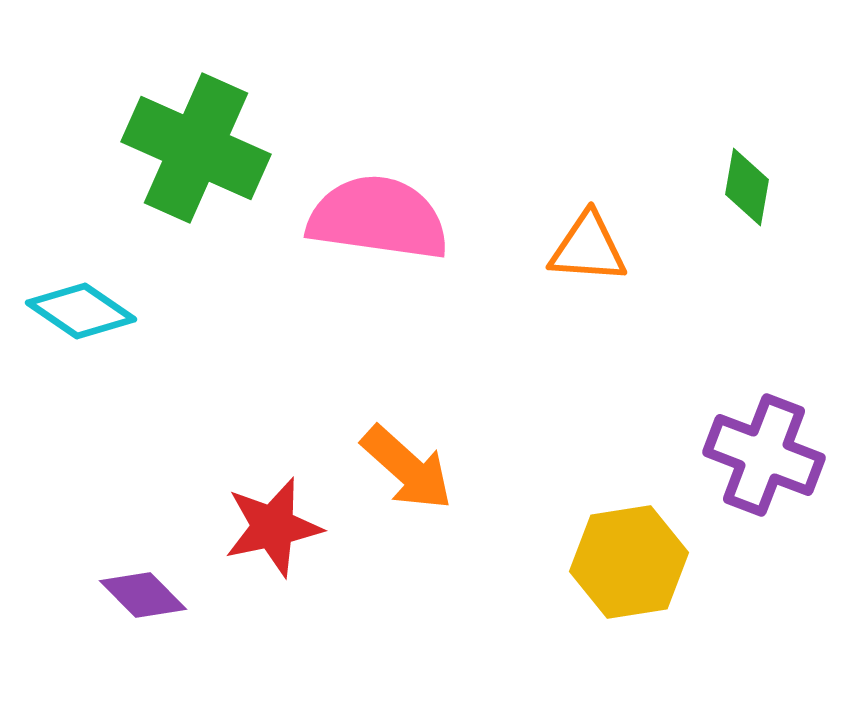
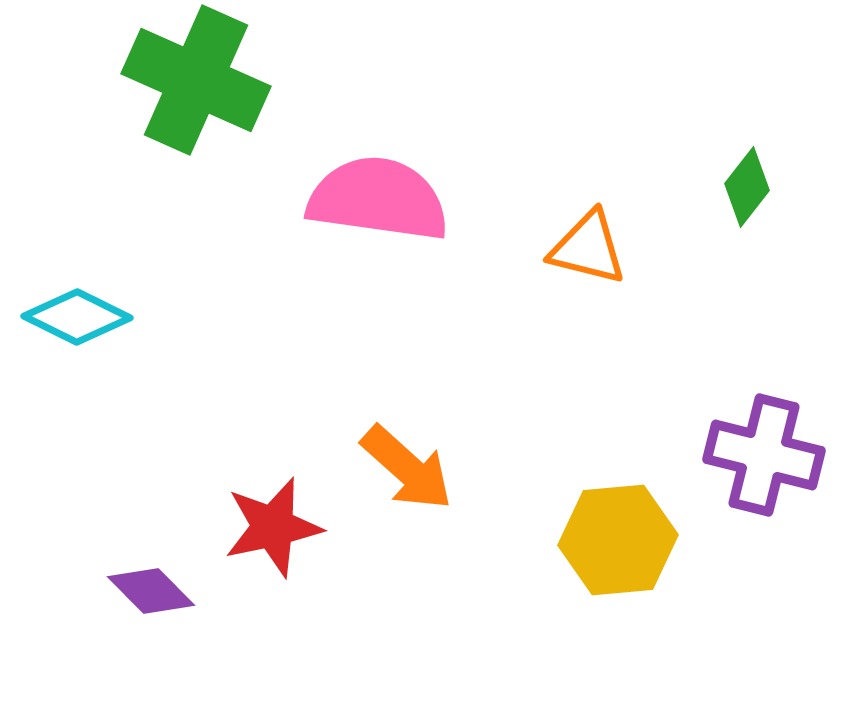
green cross: moved 68 px up
green diamond: rotated 28 degrees clockwise
pink semicircle: moved 19 px up
orange triangle: rotated 10 degrees clockwise
cyan diamond: moved 4 px left, 6 px down; rotated 8 degrees counterclockwise
purple cross: rotated 7 degrees counterclockwise
yellow hexagon: moved 11 px left, 22 px up; rotated 4 degrees clockwise
purple diamond: moved 8 px right, 4 px up
